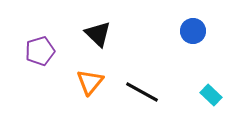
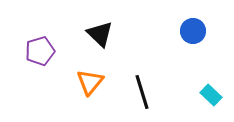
black triangle: moved 2 px right
black line: rotated 44 degrees clockwise
